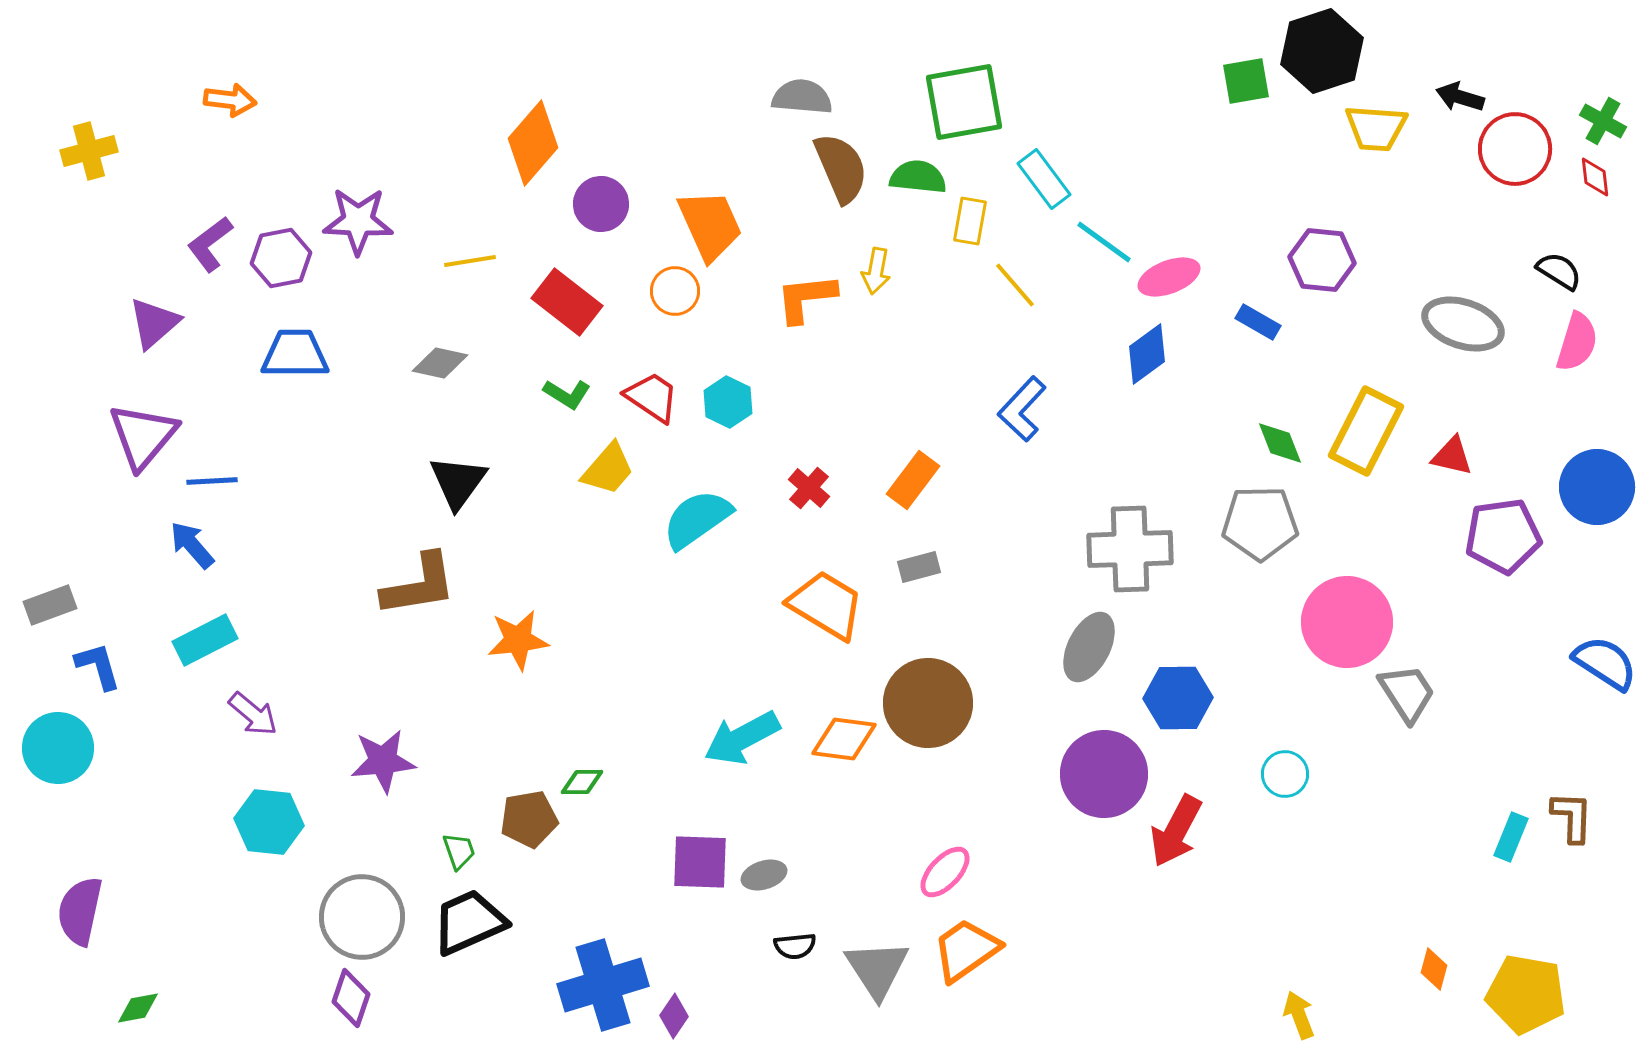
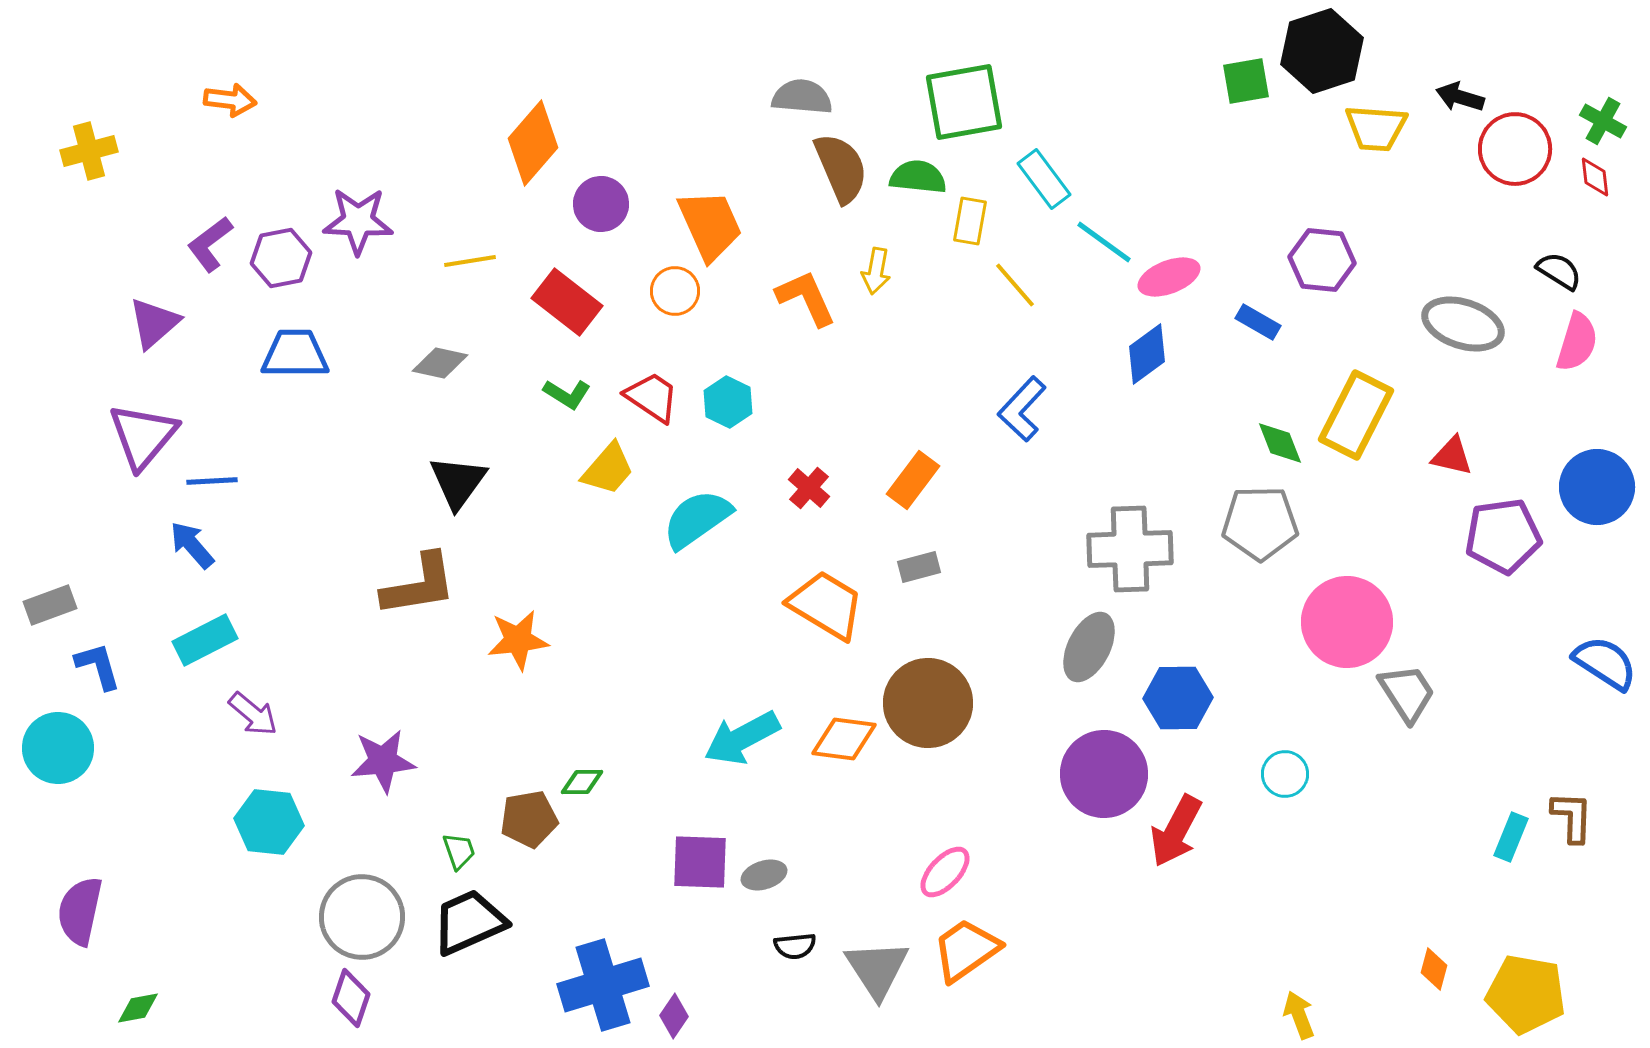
orange L-shape at (806, 298): rotated 72 degrees clockwise
yellow rectangle at (1366, 431): moved 10 px left, 16 px up
